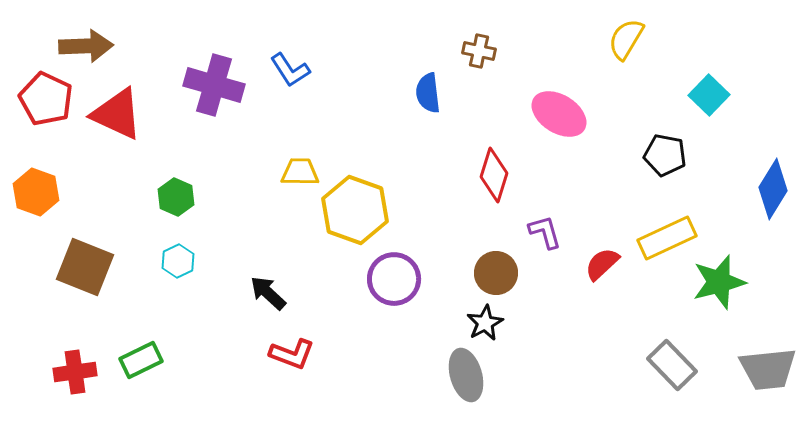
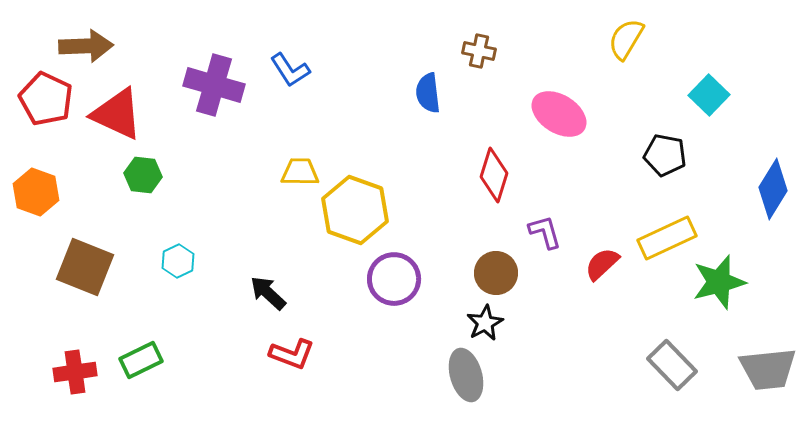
green hexagon: moved 33 px left, 22 px up; rotated 18 degrees counterclockwise
